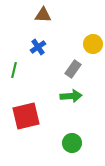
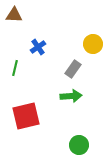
brown triangle: moved 29 px left
green line: moved 1 px right, 2 px up
green circle: moved 7 px right, 2 px down
